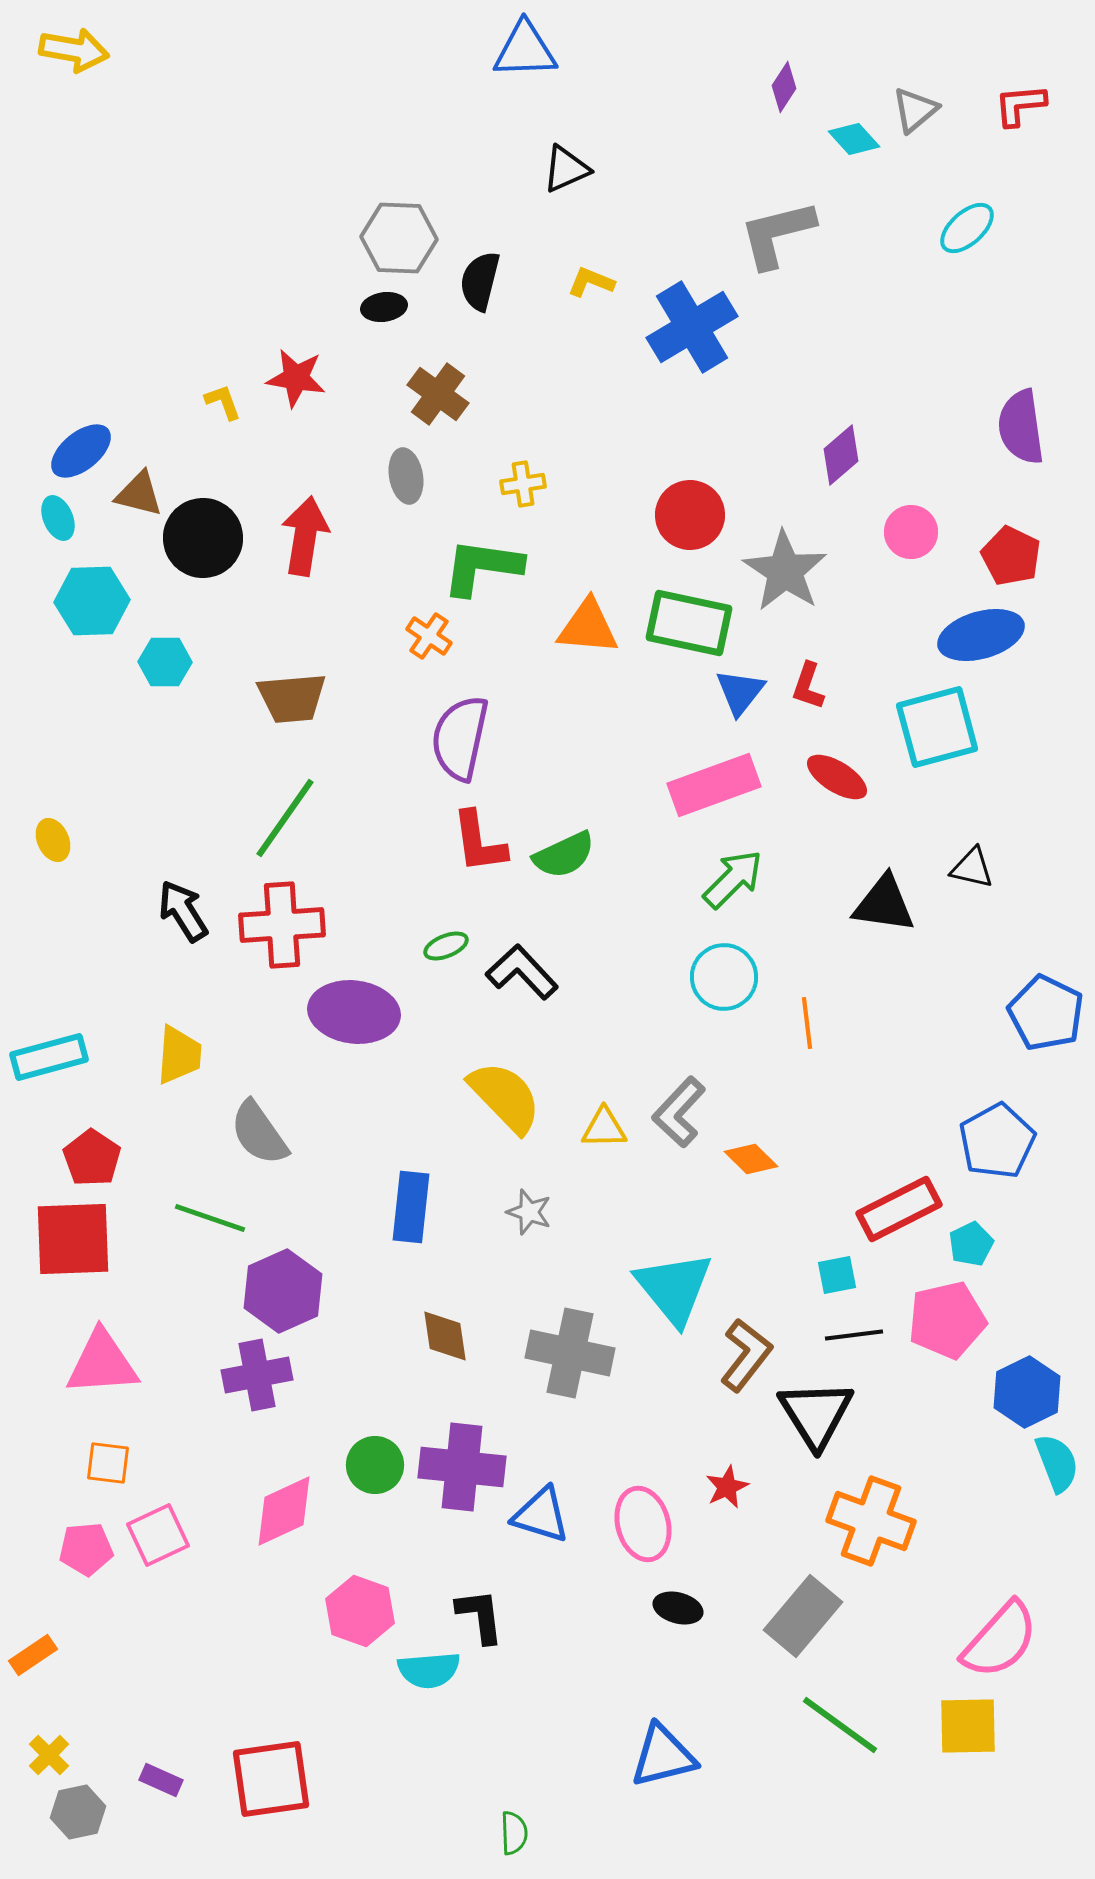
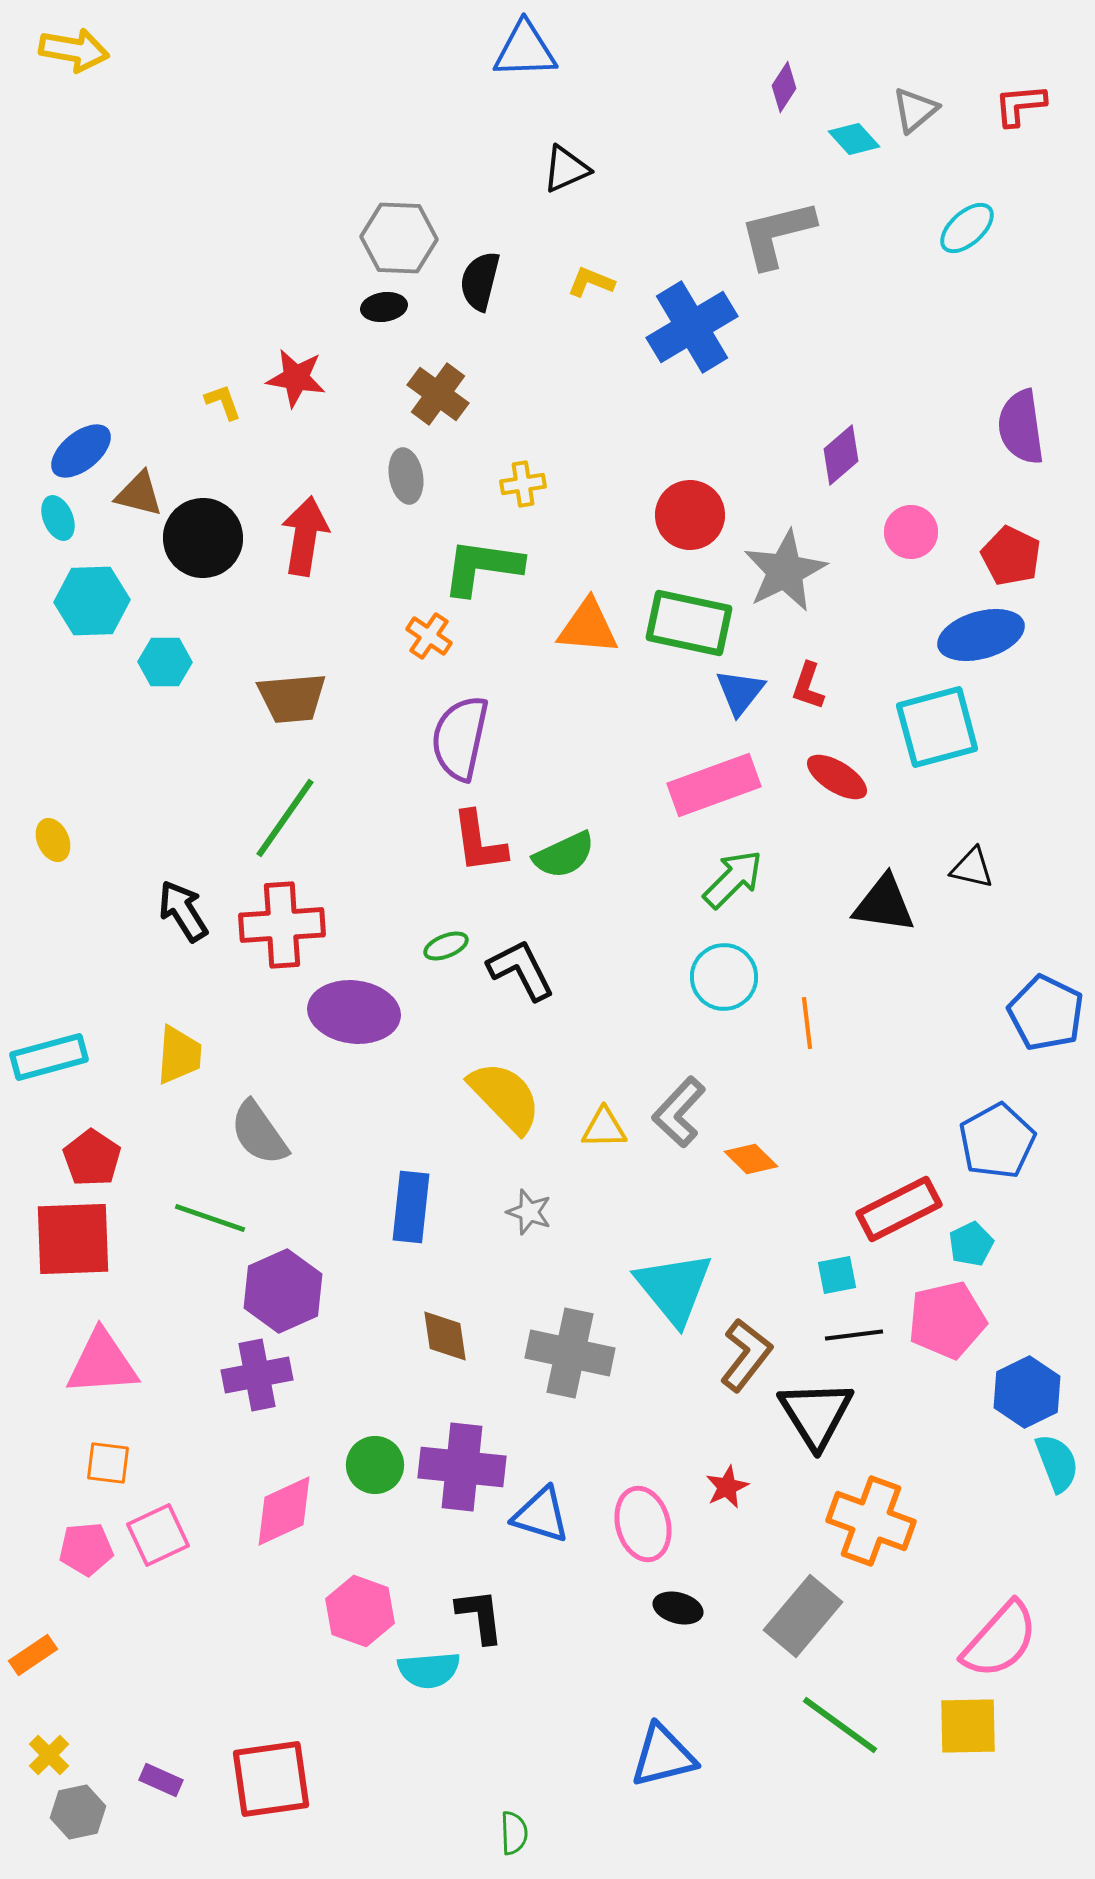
gray star at (785, 571): rotated 12 degrees clockwise
black L-shape at (522, 972): moved 1 px left, 2 px up; rotated 16 degrees clockwise
